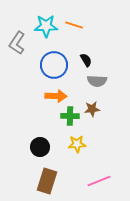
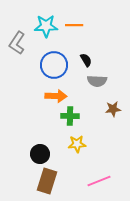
orange line: rotated 18 degrees counterclockwise
brown star: moved 21 px right
black circle: moved 7 px down
